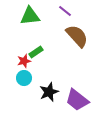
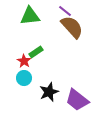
brown semicircle: moved 5 px left, 9 px up
red star: rotated 24 degrees counterclockwise
